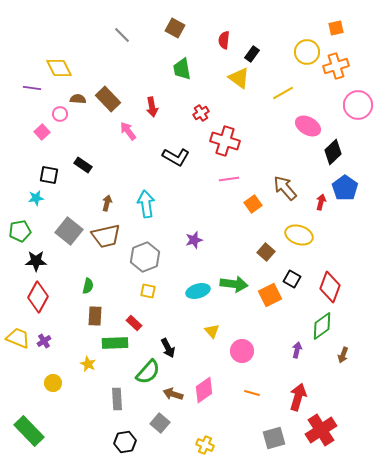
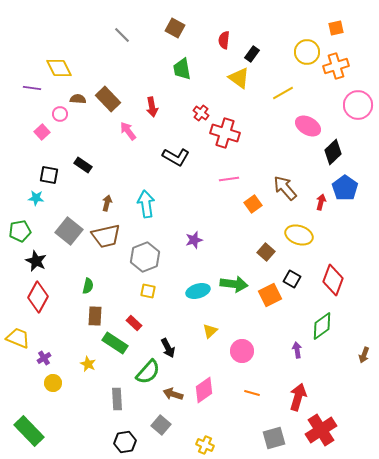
red cross at (201, 113): rotated 21 degrees counterclockwise
red cross at (225, 141): moved 8 px up
cyan star at (36, 198): rotated 14 degrees clockwise
black star at (36, 261): rotated 25 degrees clockwise
red diamond at (330, 287): moved 3 px right, 7 px up
yellow triangle at (212, 331): moved 2 px left; rotated 28 degrees clockwise
purple cross at (44, 341): moved 17 px down
green rectangle at (115, 343): rotated 35 degrees clockwise
purple arrow at (297, 350): rotated 21 degrees counterclockwise
brown arrow at (343, 355): moved 21 px right
gray square at (160, 423): moved 1 px right, 2 px down
